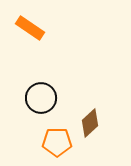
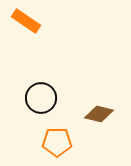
orange rectangle: moved 4 px left, 7 px up
brown diamond: moved 9 px right, 9 px up; rotated 56 degrees clockwise
